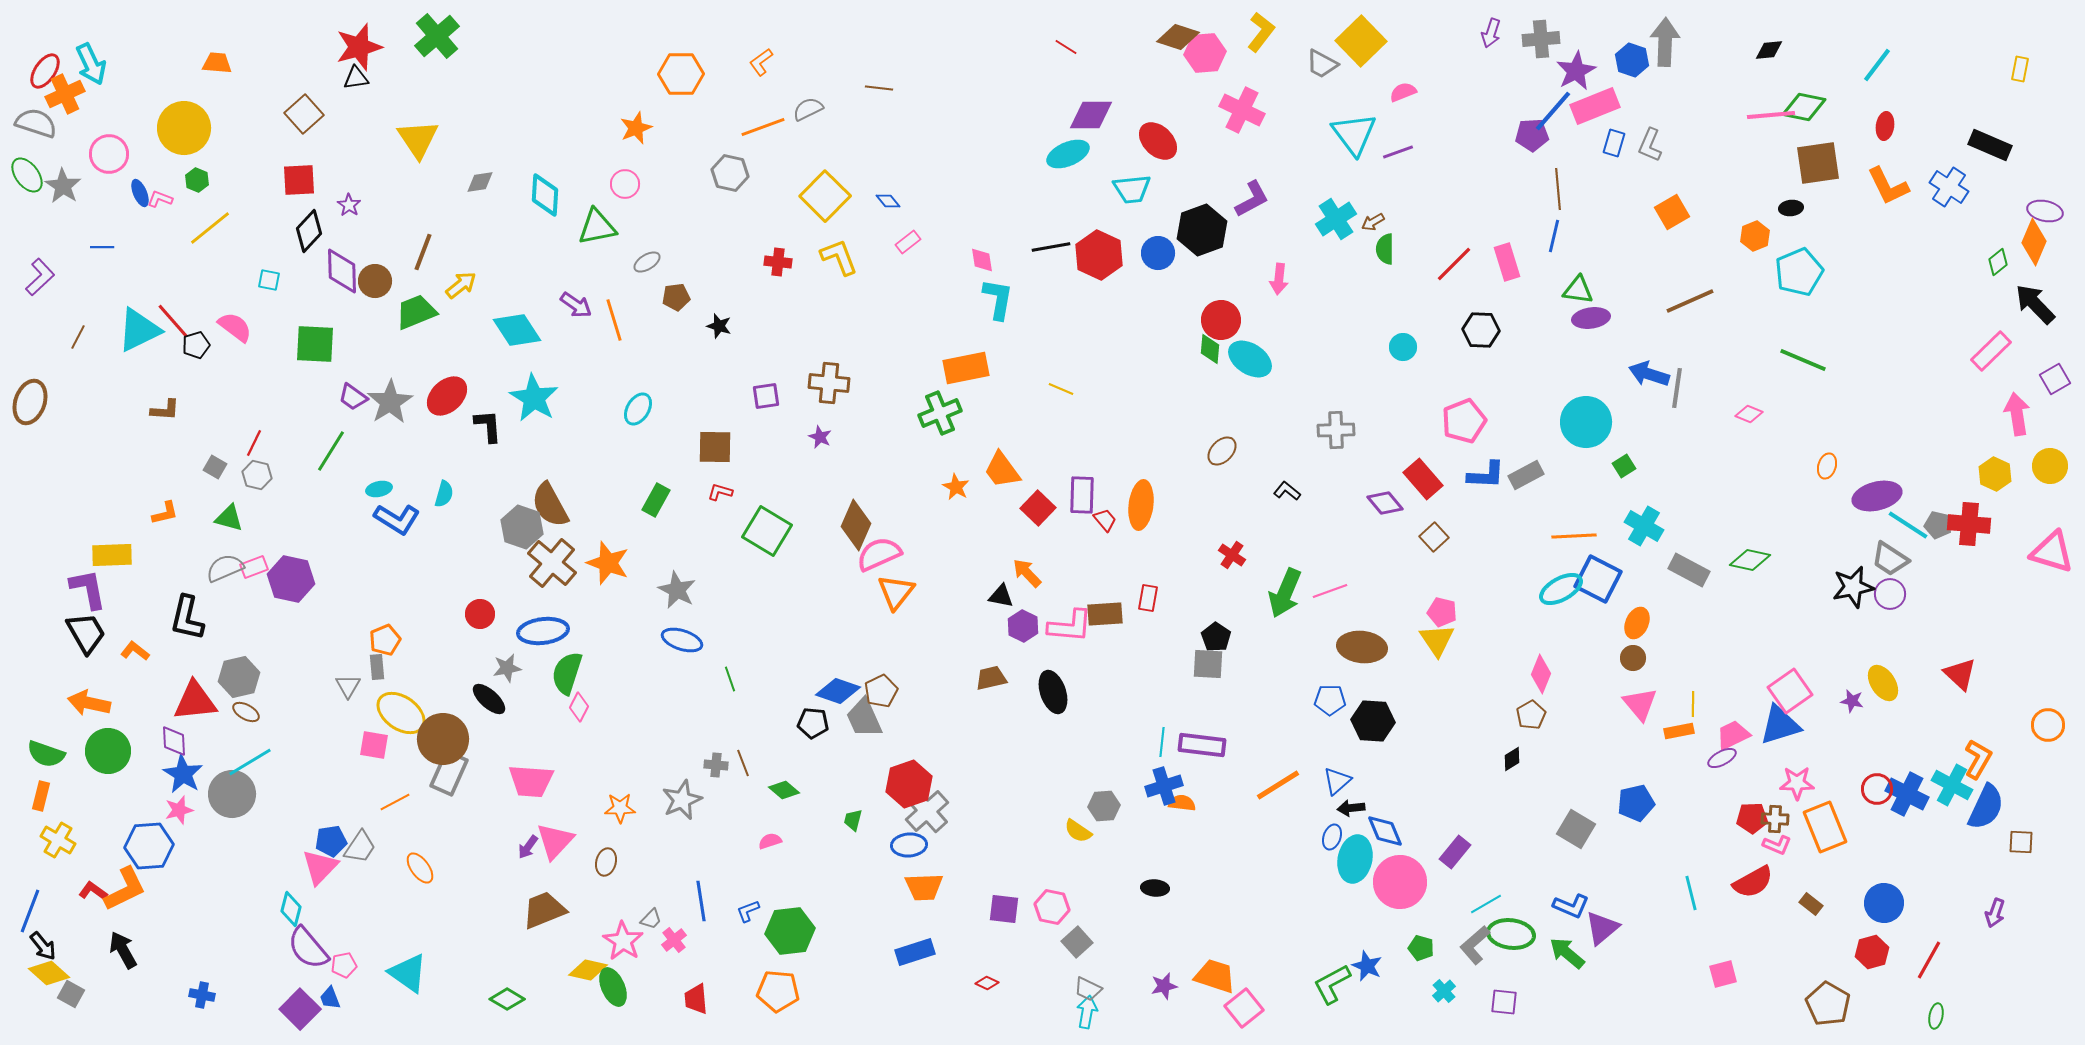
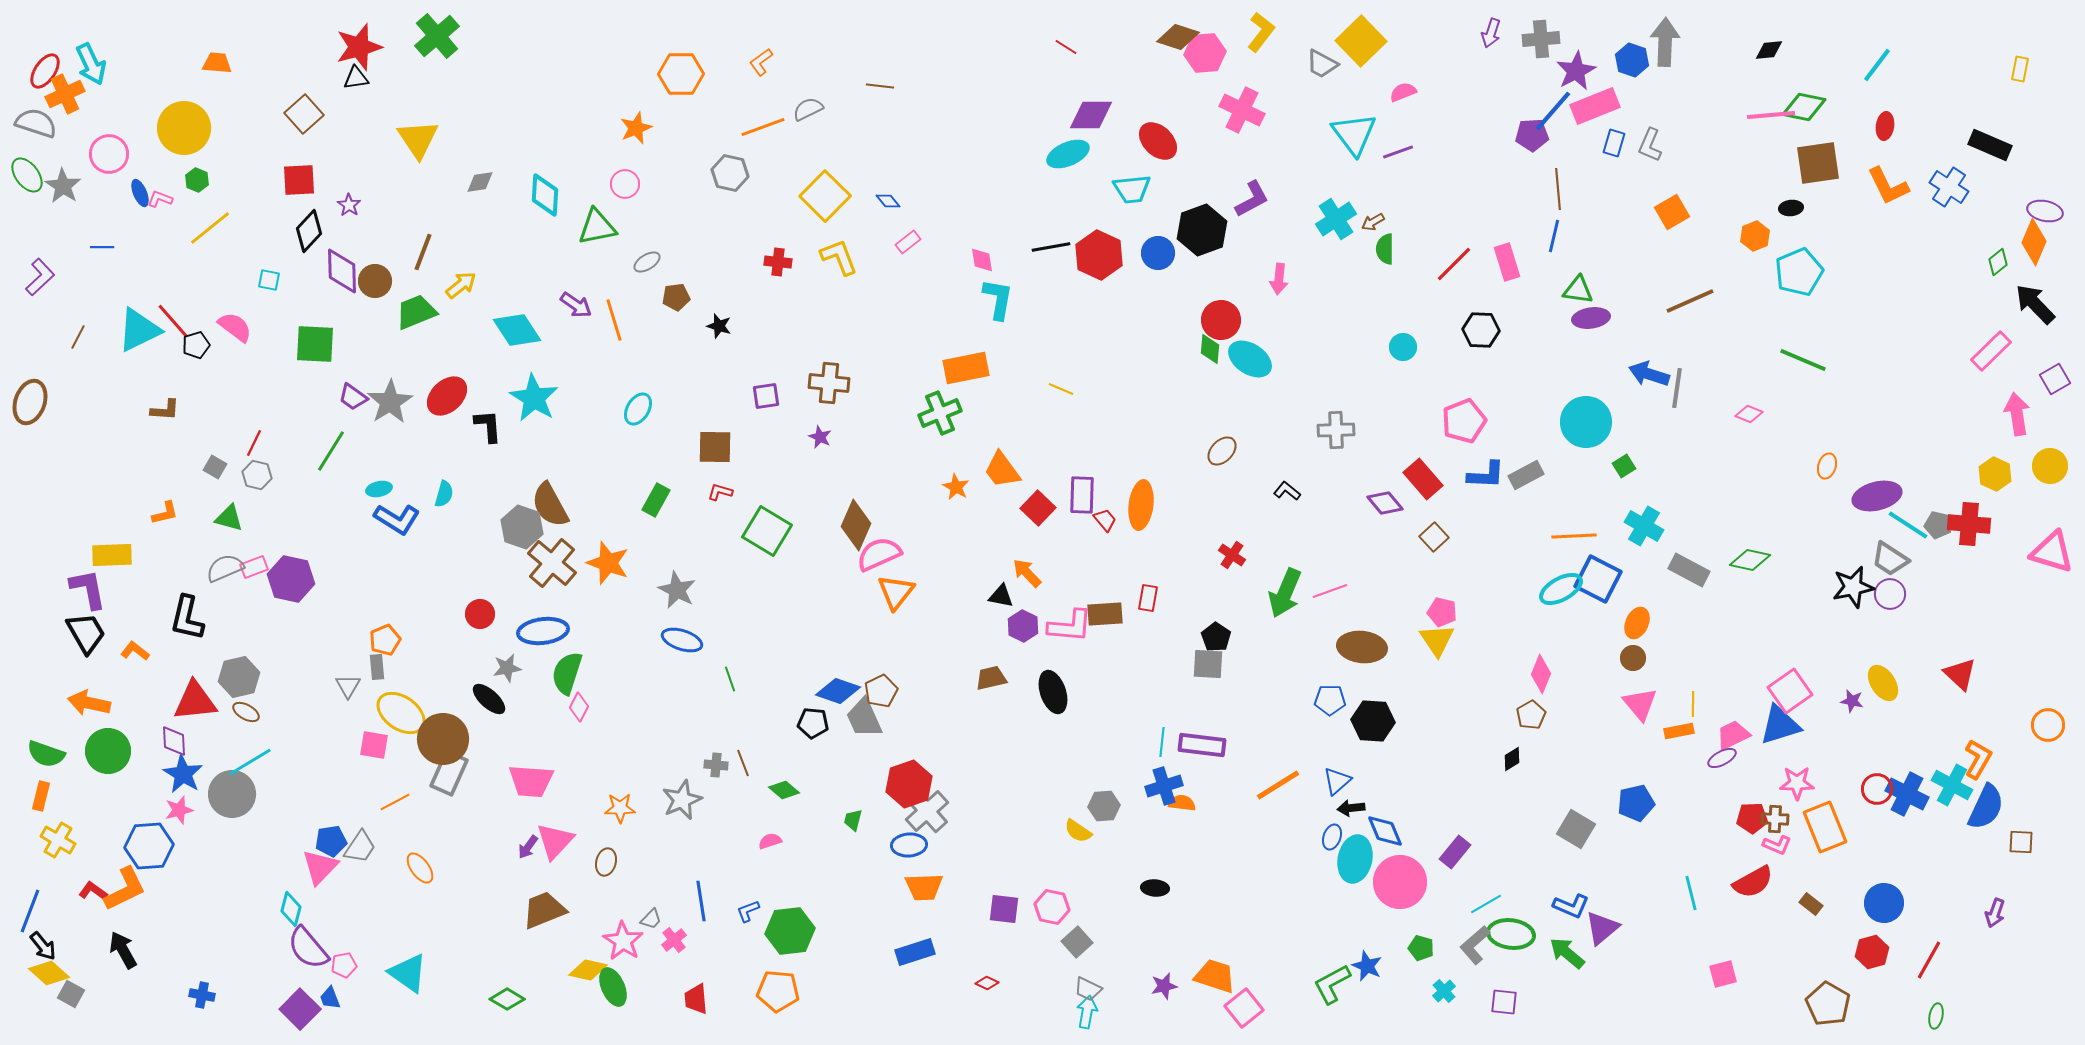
brown line at (879, 88): moved 1 px right, 2 px up
